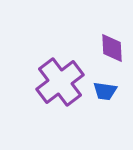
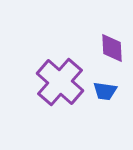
purple cross: rotated 12 degrees counterclockwise
